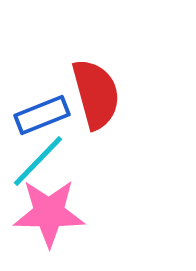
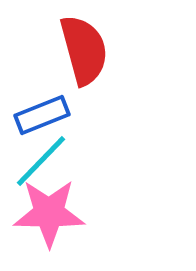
red semicircle: moved 12 px left, 44 px up
cyan line: moved 3 px right
